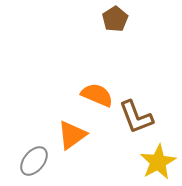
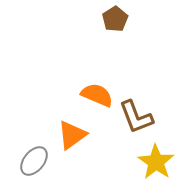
yellow star: moved 2 px left; rotated 9 degrees counterclockwise
